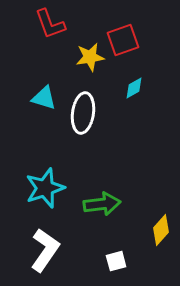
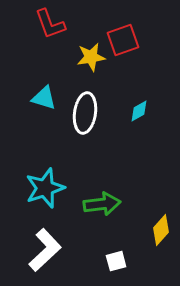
yellow star: moved 1 px right
cyan diamond: moved 5 px right, 23 px down
white ellipse: moved 2 px right
white L-shape: rotated 12 degrees clockwise
